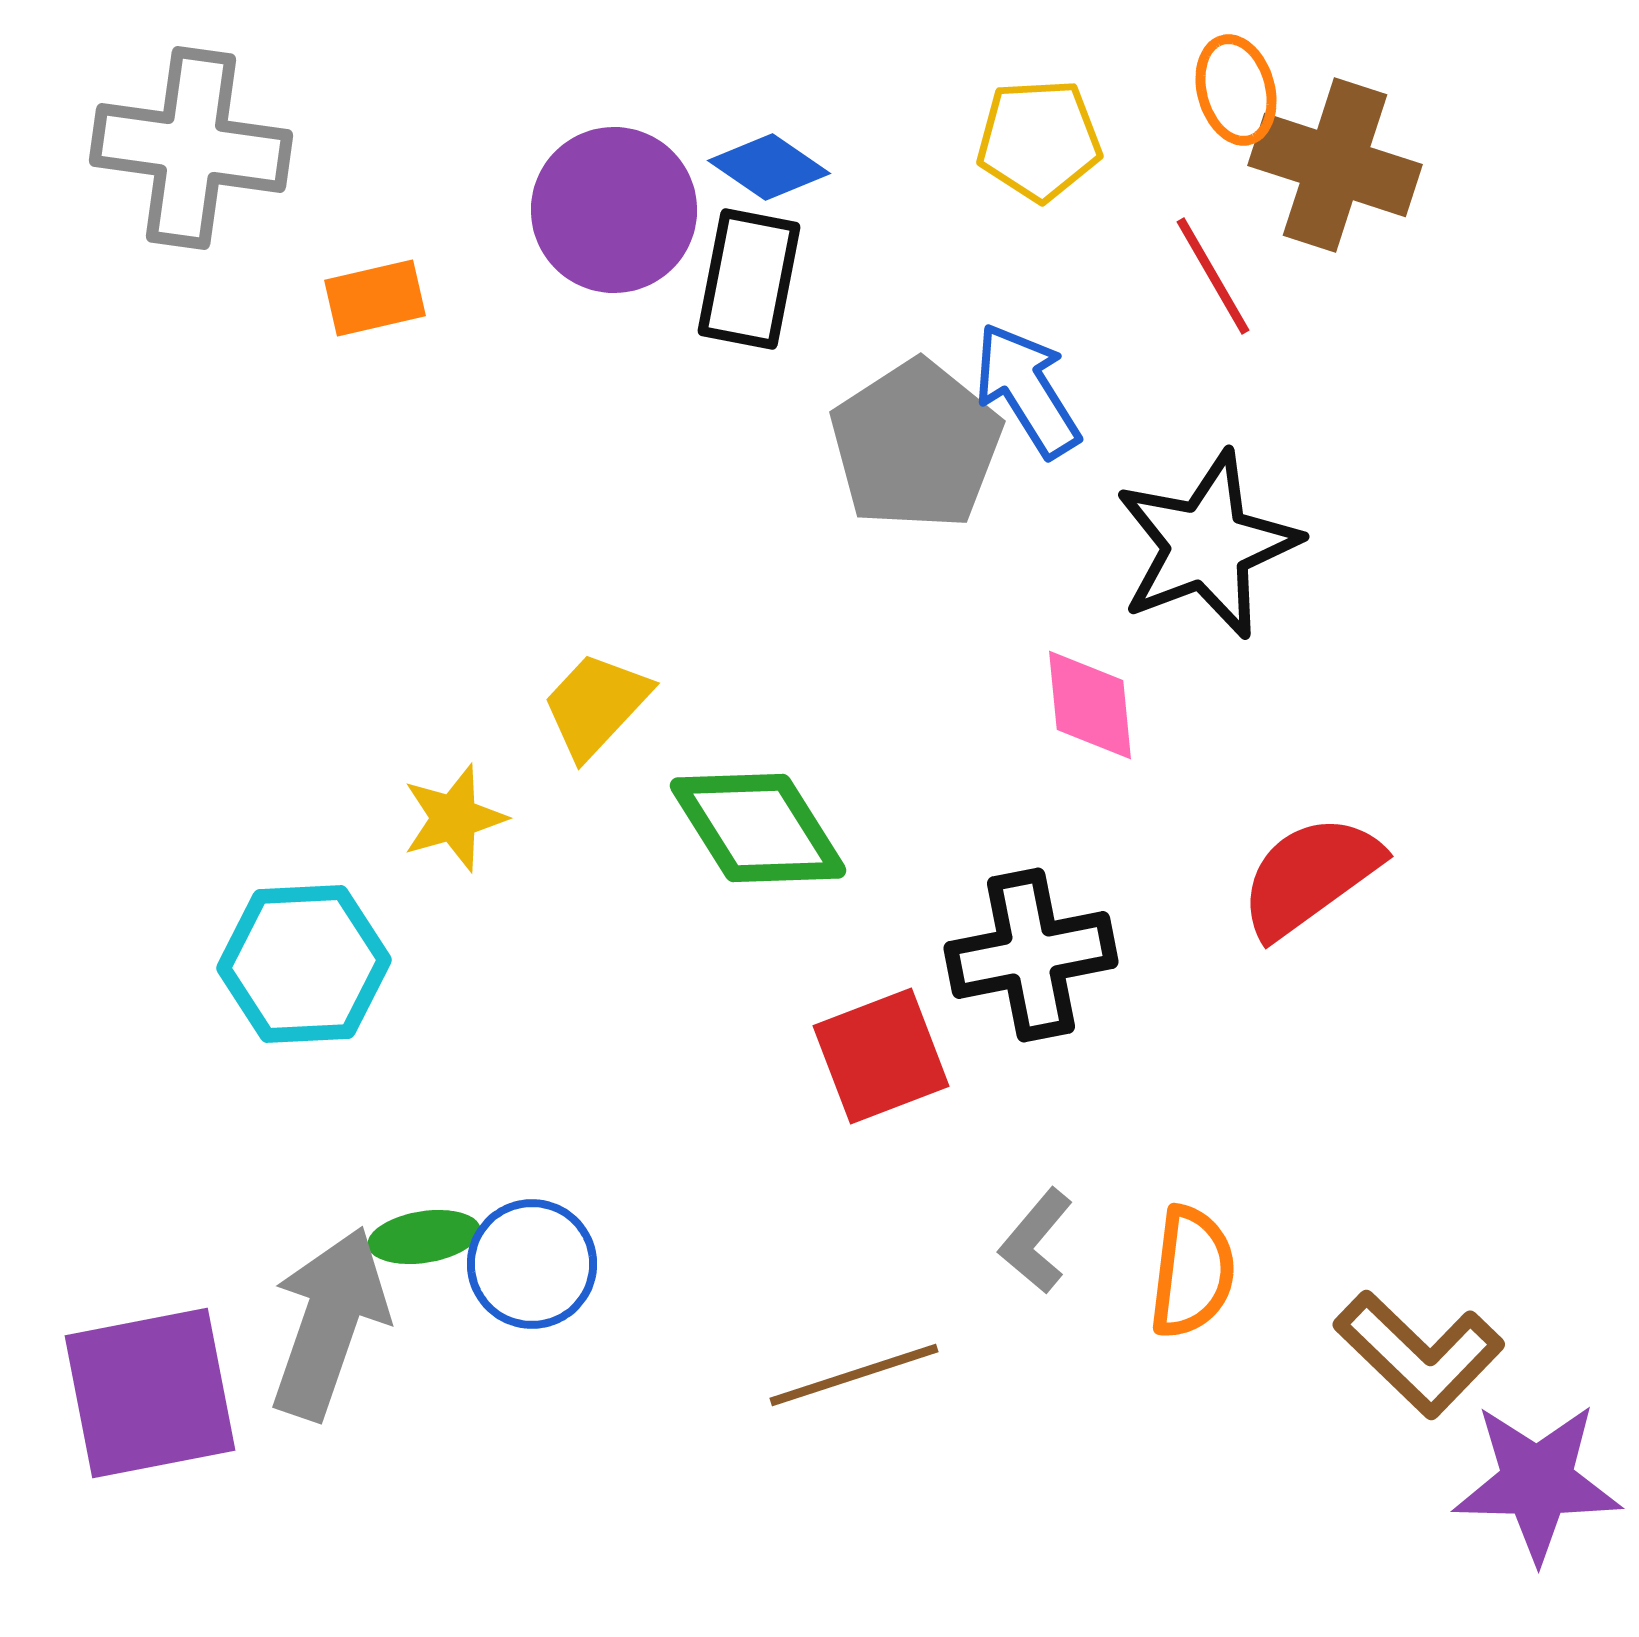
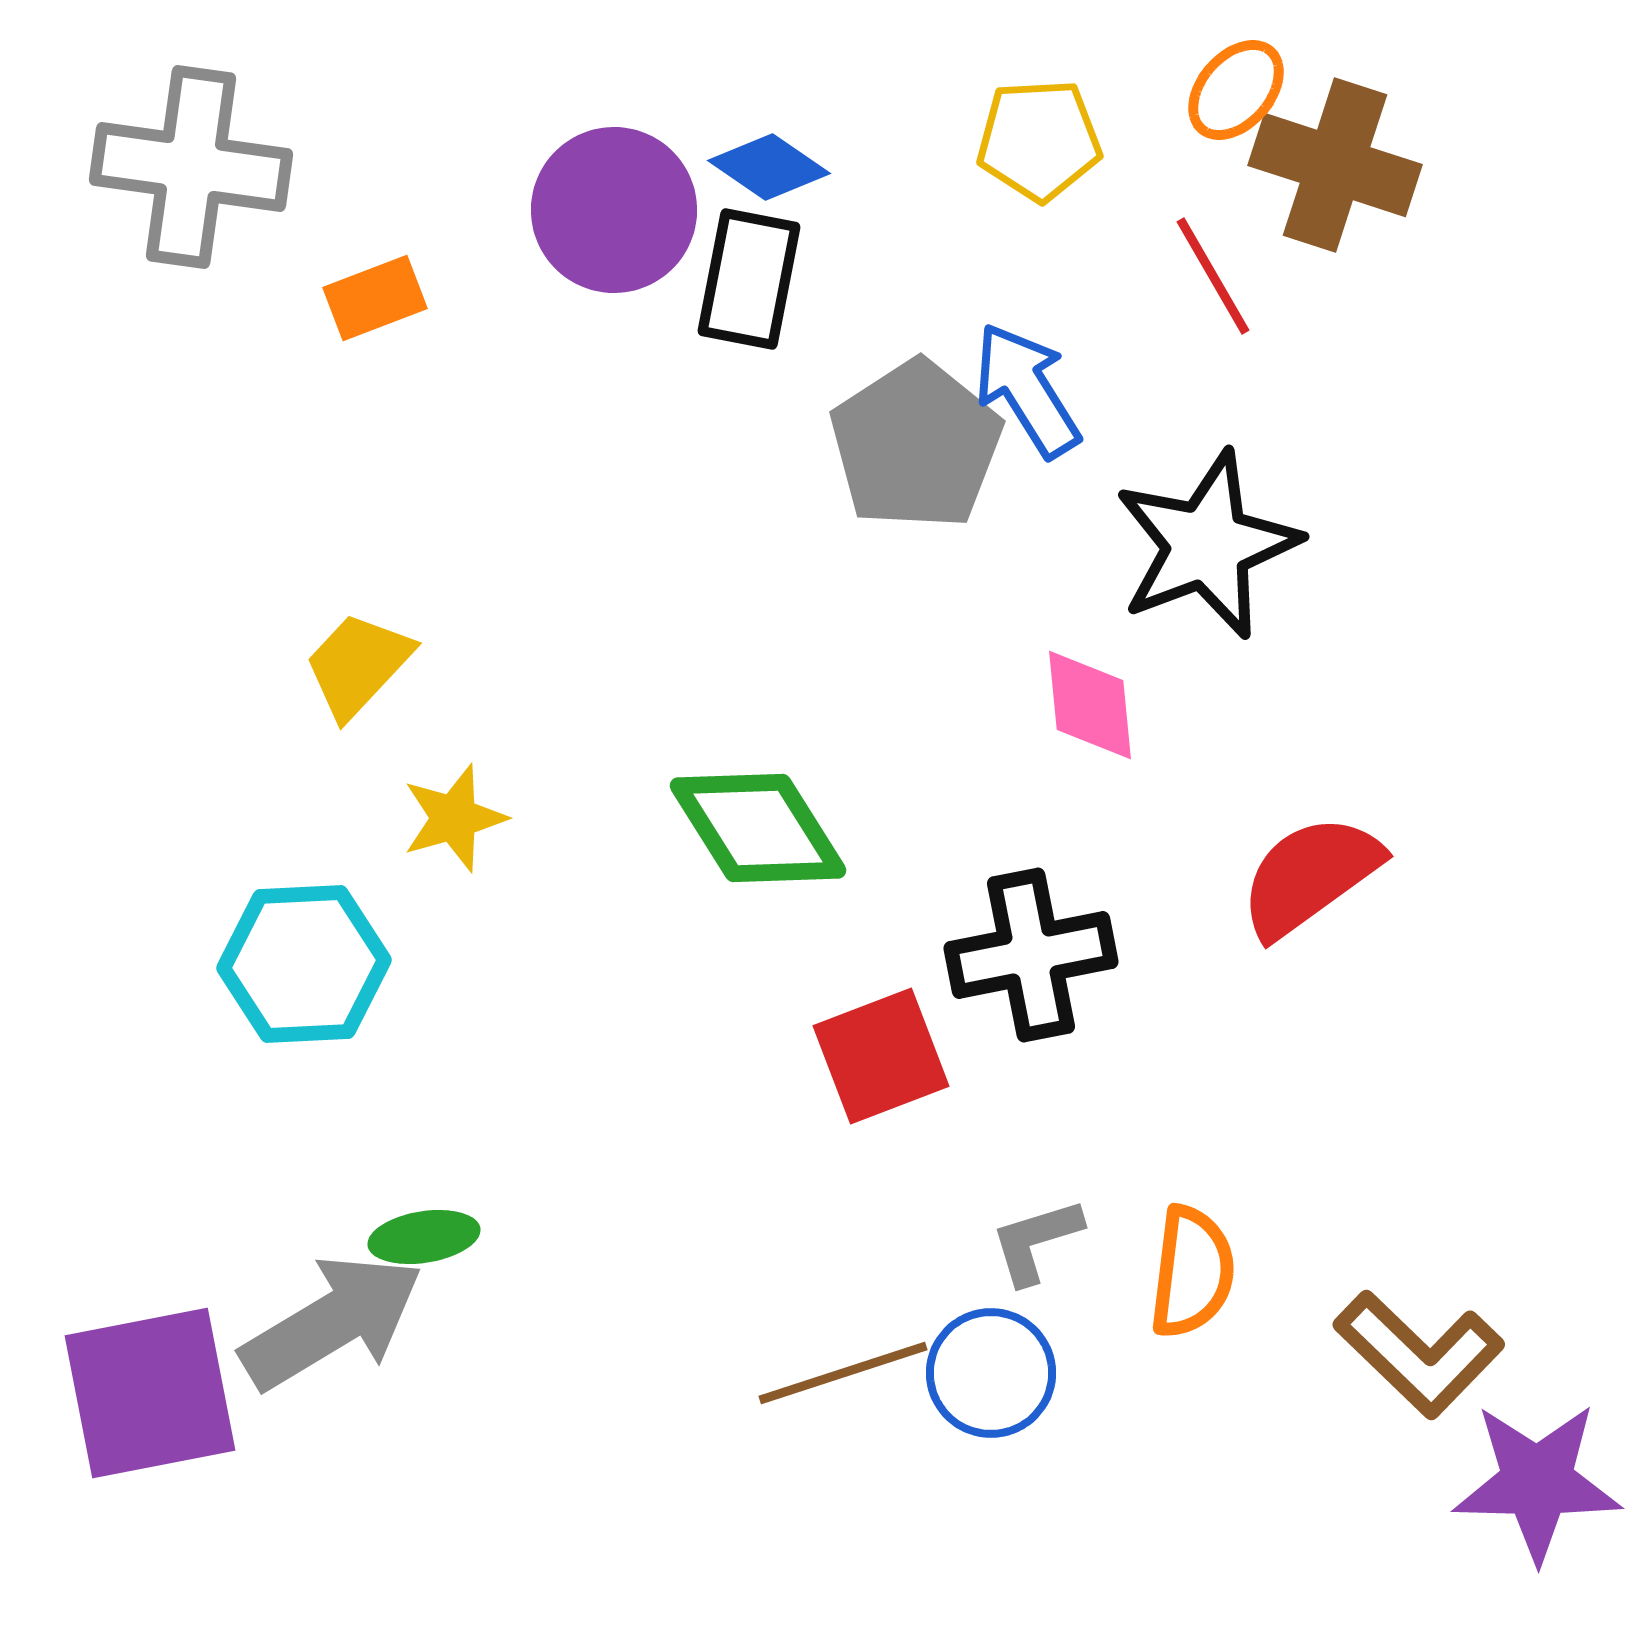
orange ellipse: rotated 56 degrees clockwise
gray cross: moved 19 px down
orange rectangle: rotated 8 degrees counterclockwise
yellow trapezoid: moved 238 px left, 40 px up
gray L-shape: rotated 33 degrees clockwise
blue circle: moved 459 px right, 109 px down
gray arrow: moved 3 px right, 1 px up; rotated 40 degrees clockwise
brown line: moved 11 px left, 2 px up
